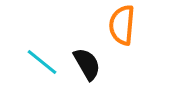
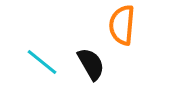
black semicircle: moved 4 px right
